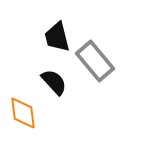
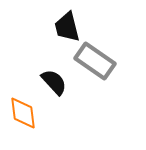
black trapezoid: moved 10 px right, 10 px up
gray rectangle: rotated 15 degrees counterclockwise
